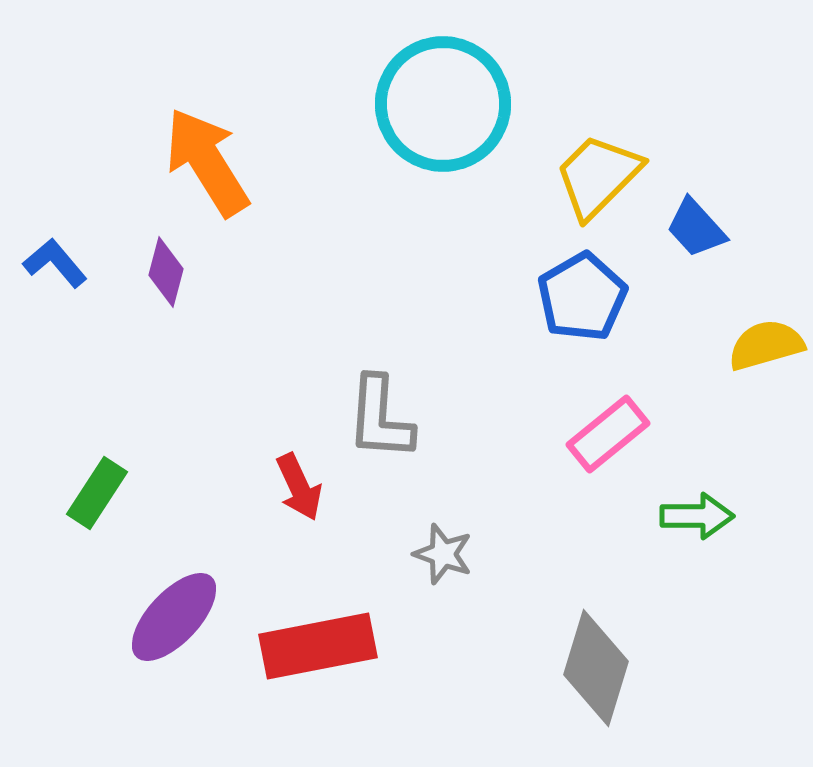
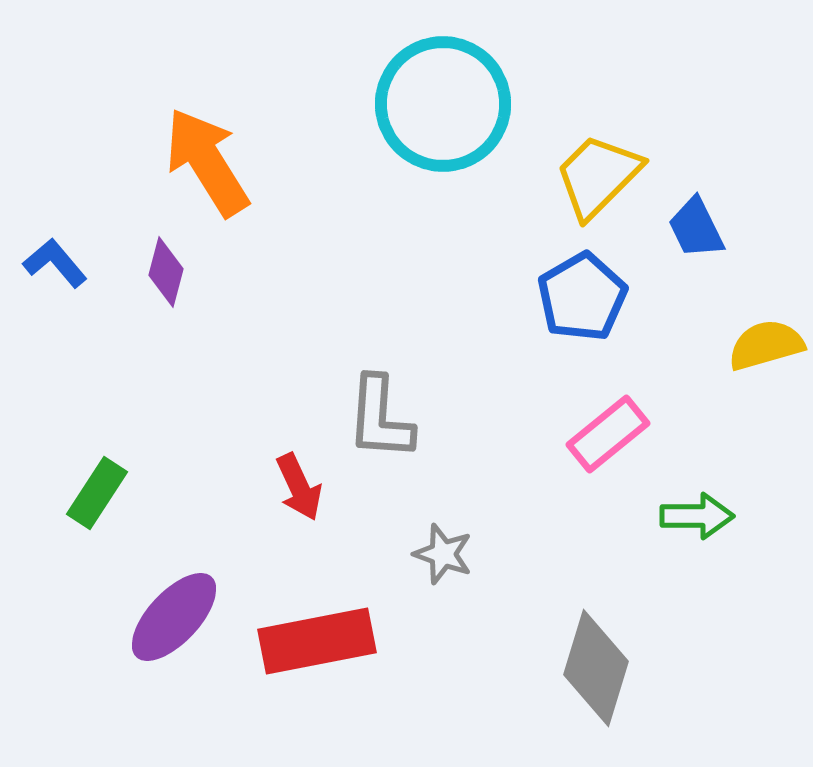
blue trapezoid: rotated 16 degrees clockwise
red rectangle: moved 1 px left, 5 px up
